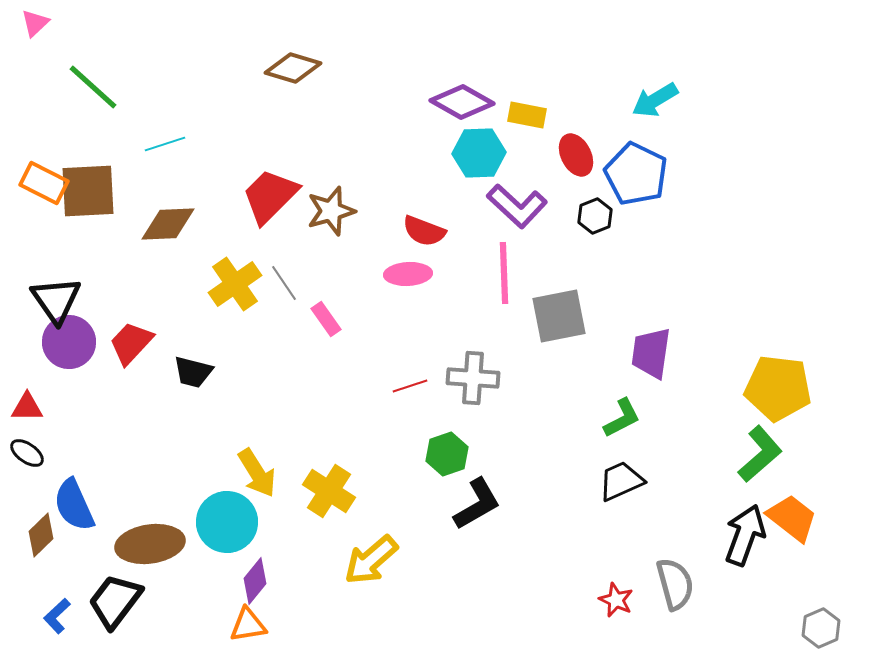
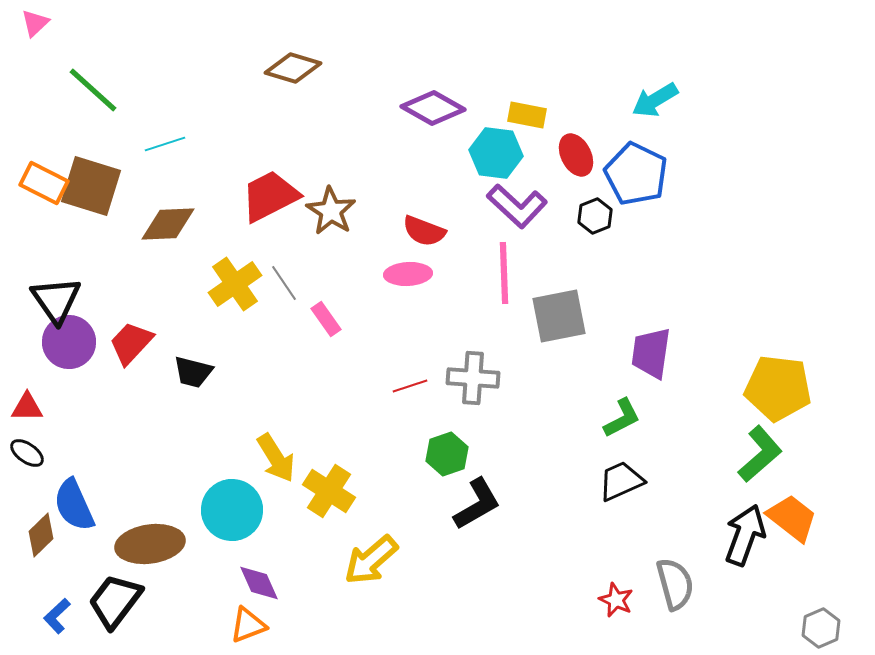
green line at (93, 87): moved 3 px down
purple diamond at (462, 102): moved 29 px left, 6 px down
cyan hexagon at (479, 153): moved 17 px right; rotated 9 degrees clockwise
brown square at (88, 191): moved 3 px right, 5 px up; rotated 20 degrees clockwise
red trapezoid at (270, 196): rotated 18 degrees clockwise
brown star at (331, 211): rotated 24 degrees counterclockwise
yellow arrow at (257, 473): moved 19 px right, 15 px up
cyan circle at (227, 522): moved 5 px right, 12 px up
purple diamond at (255, 581): moved 4 px right, 2 px down; rotated 63 degrees counterclockwise
orange triangle at (248, 625): rotated 12 degrees counterclockwise
